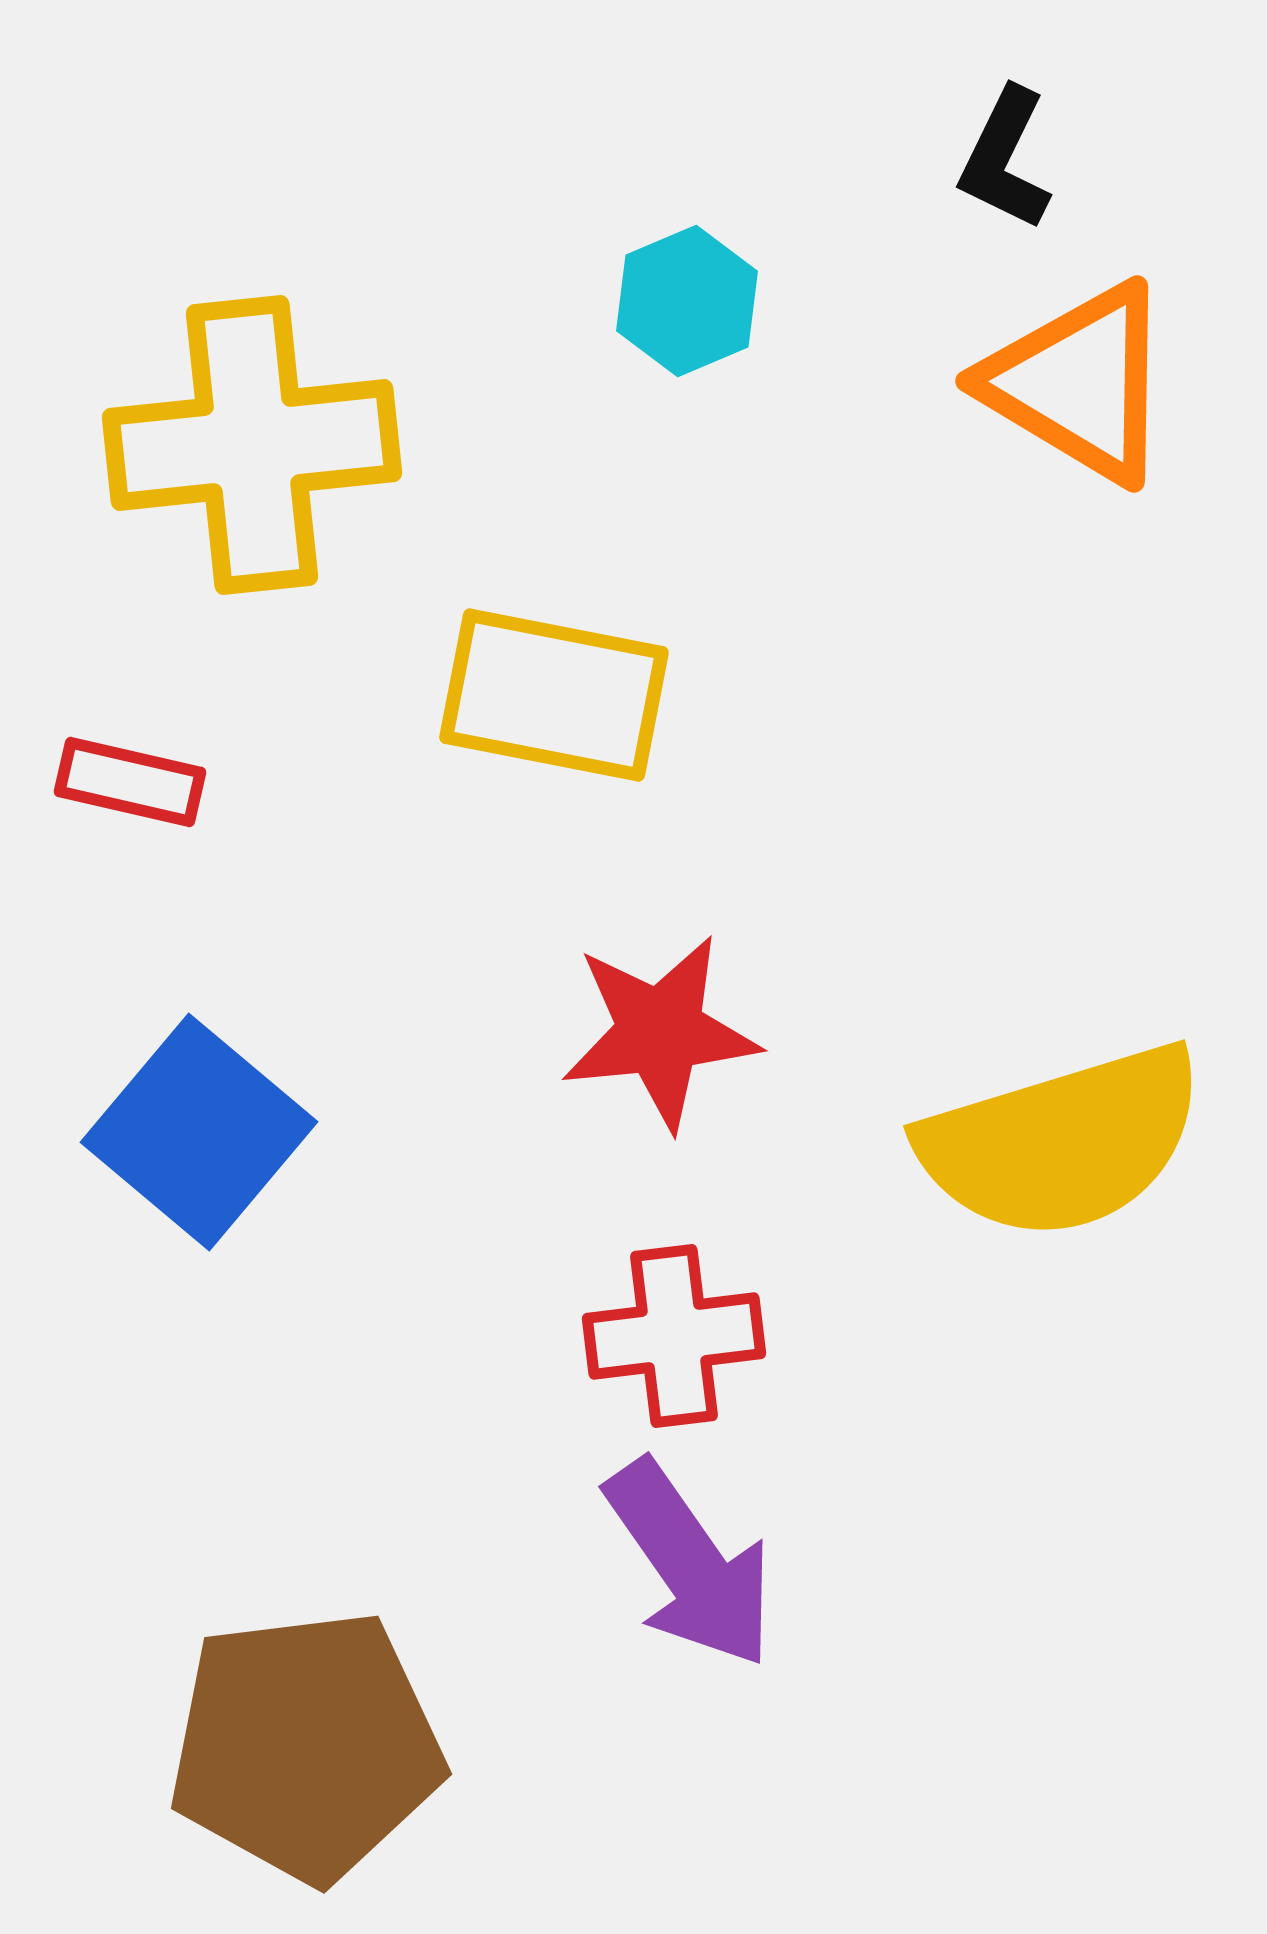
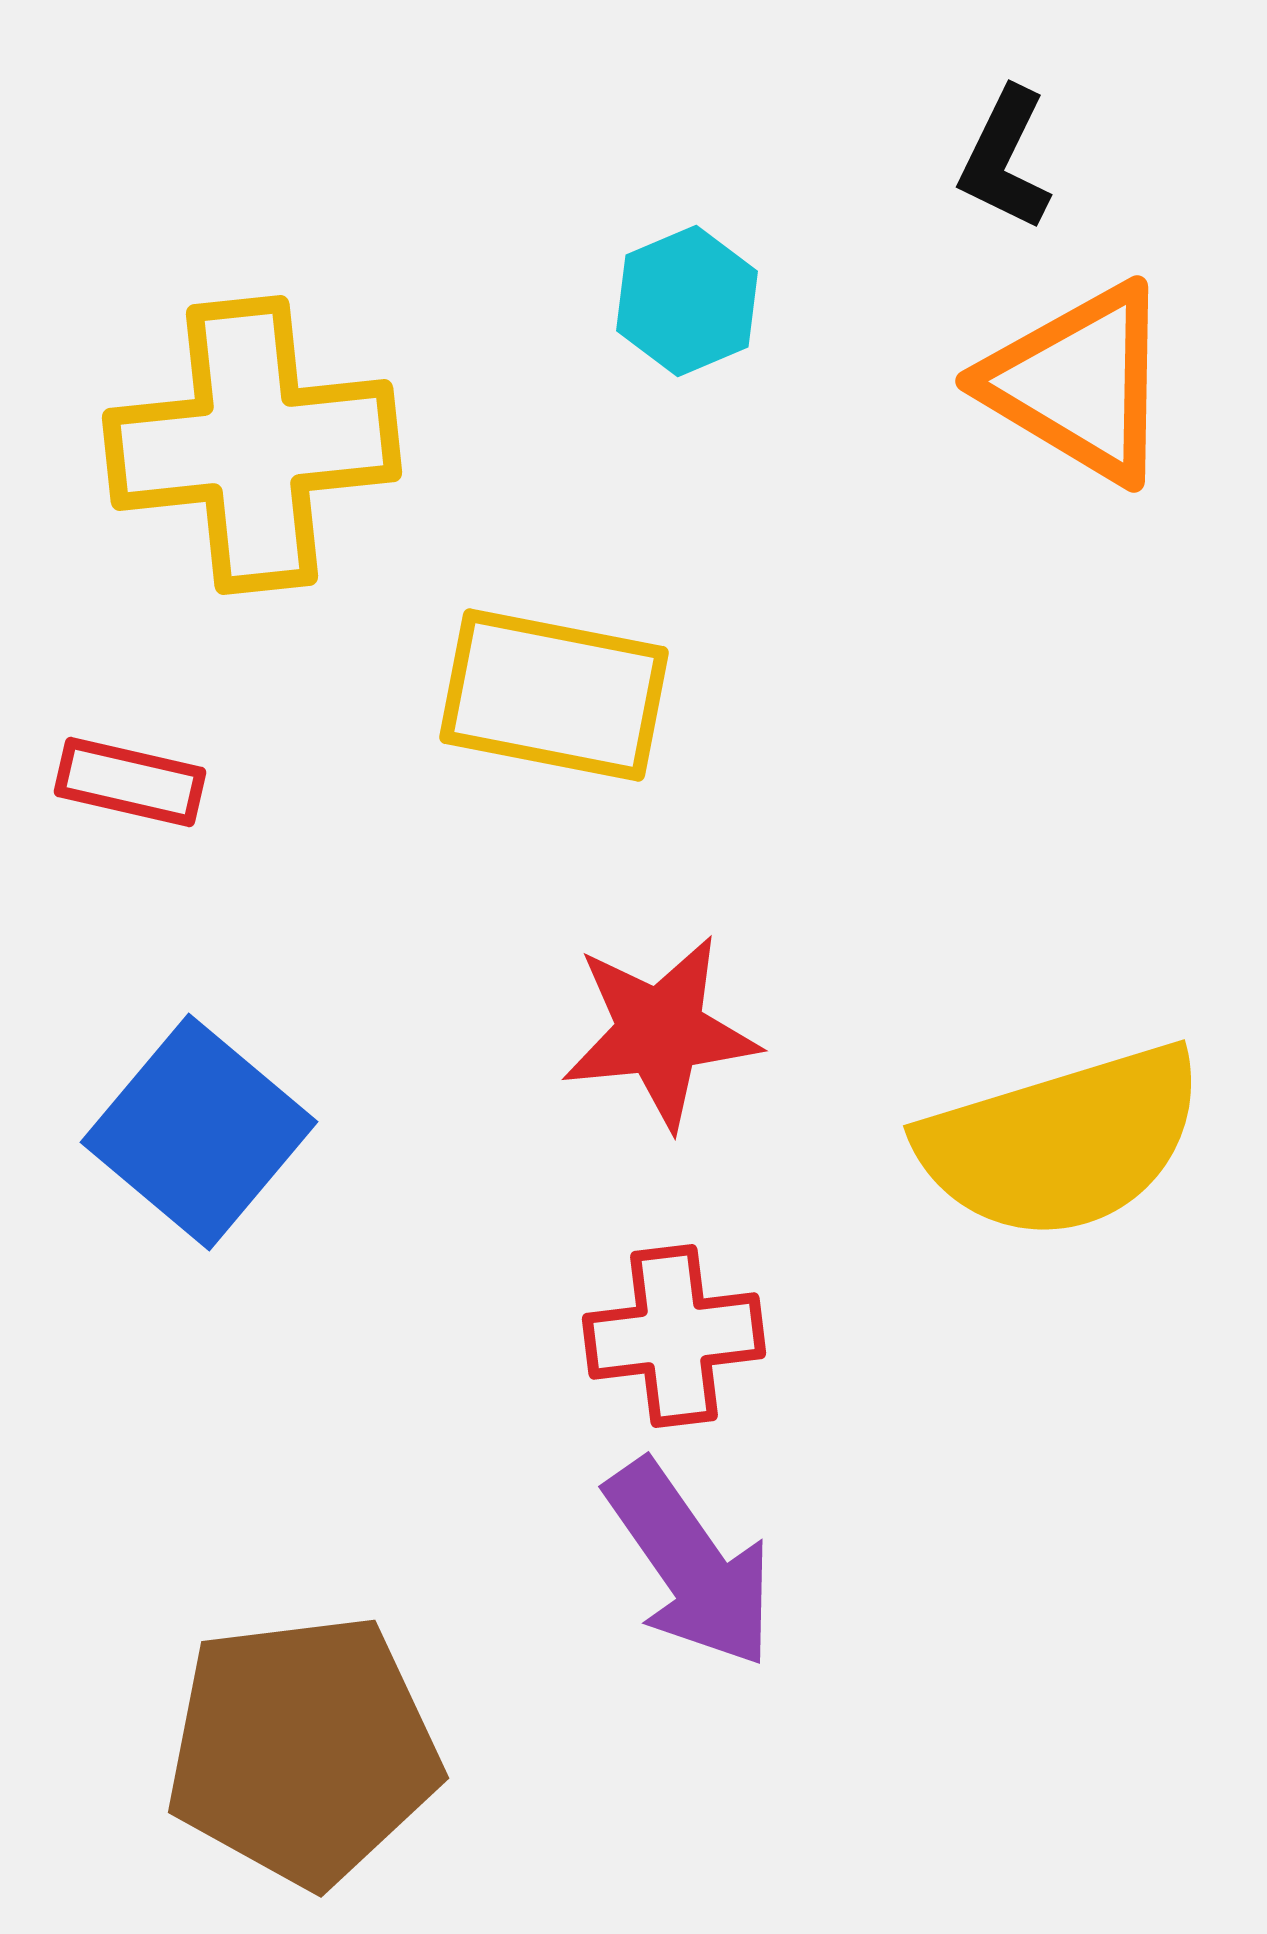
brown pentagon: moved 3 px left, 4 px down
